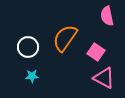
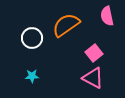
orange semicircle: moved 1 px right, 13 px up; rotated 20 degrees clockwise
white circle: moved 4 px right, 9 px up
pink square: moved 2 px left, 1 px down; rotated 18 degrees clockwise
pink triangle: moved 11 px left
